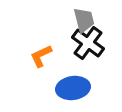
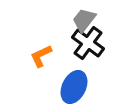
gray trapezoid: rotated 128 degrees counterclockwise
blue ellipse: moved 1 px right, 1 px up; rotated 56 degrees counterclockwise
